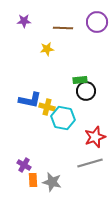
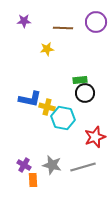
purple circle: moved 1 px left
black circle: moved 1 px left, 2 px down
blue L-shape: moved 1 px up
gray line: moved 7 px left, 4 px down
gray star: moved 17 px up
